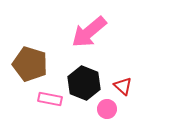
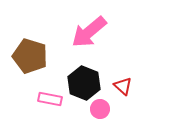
brown pentagon: moved 8 px up
pink circle: moved 7 px left
